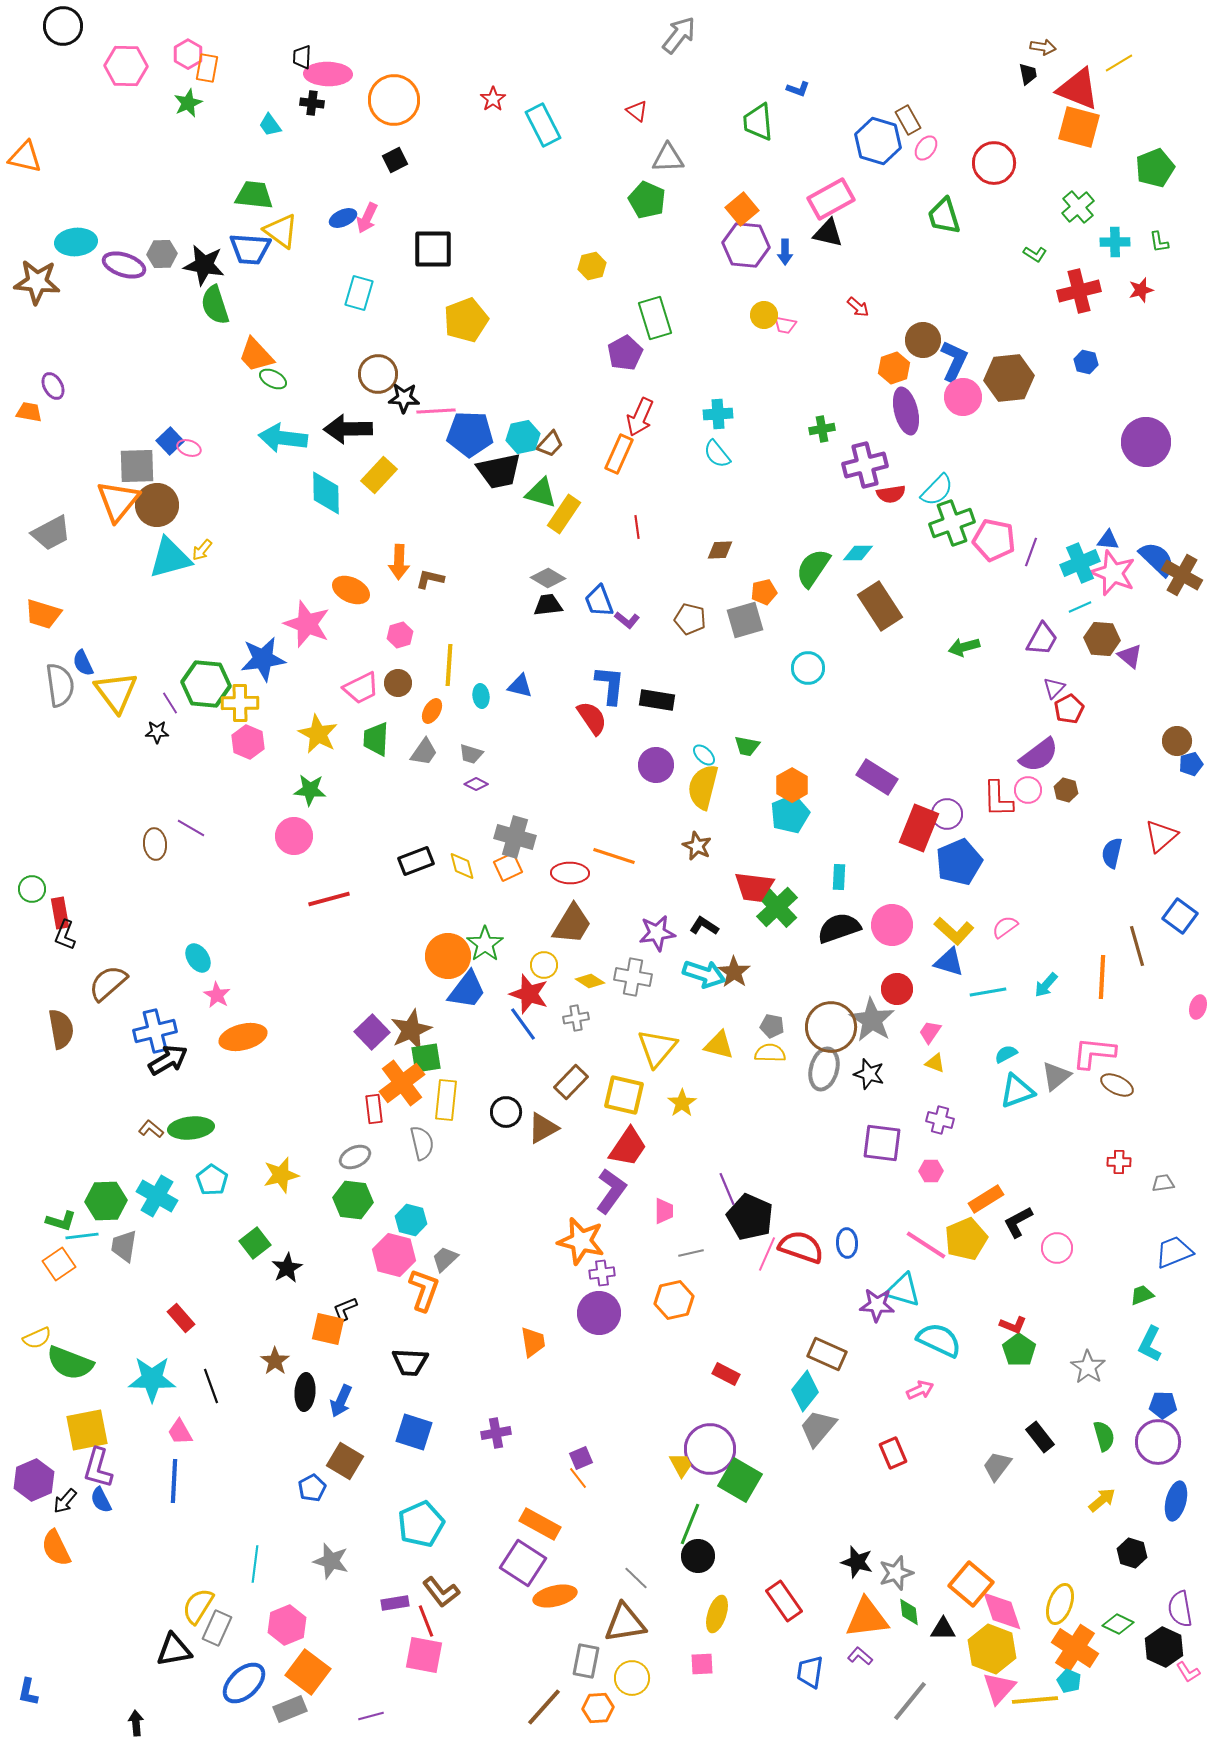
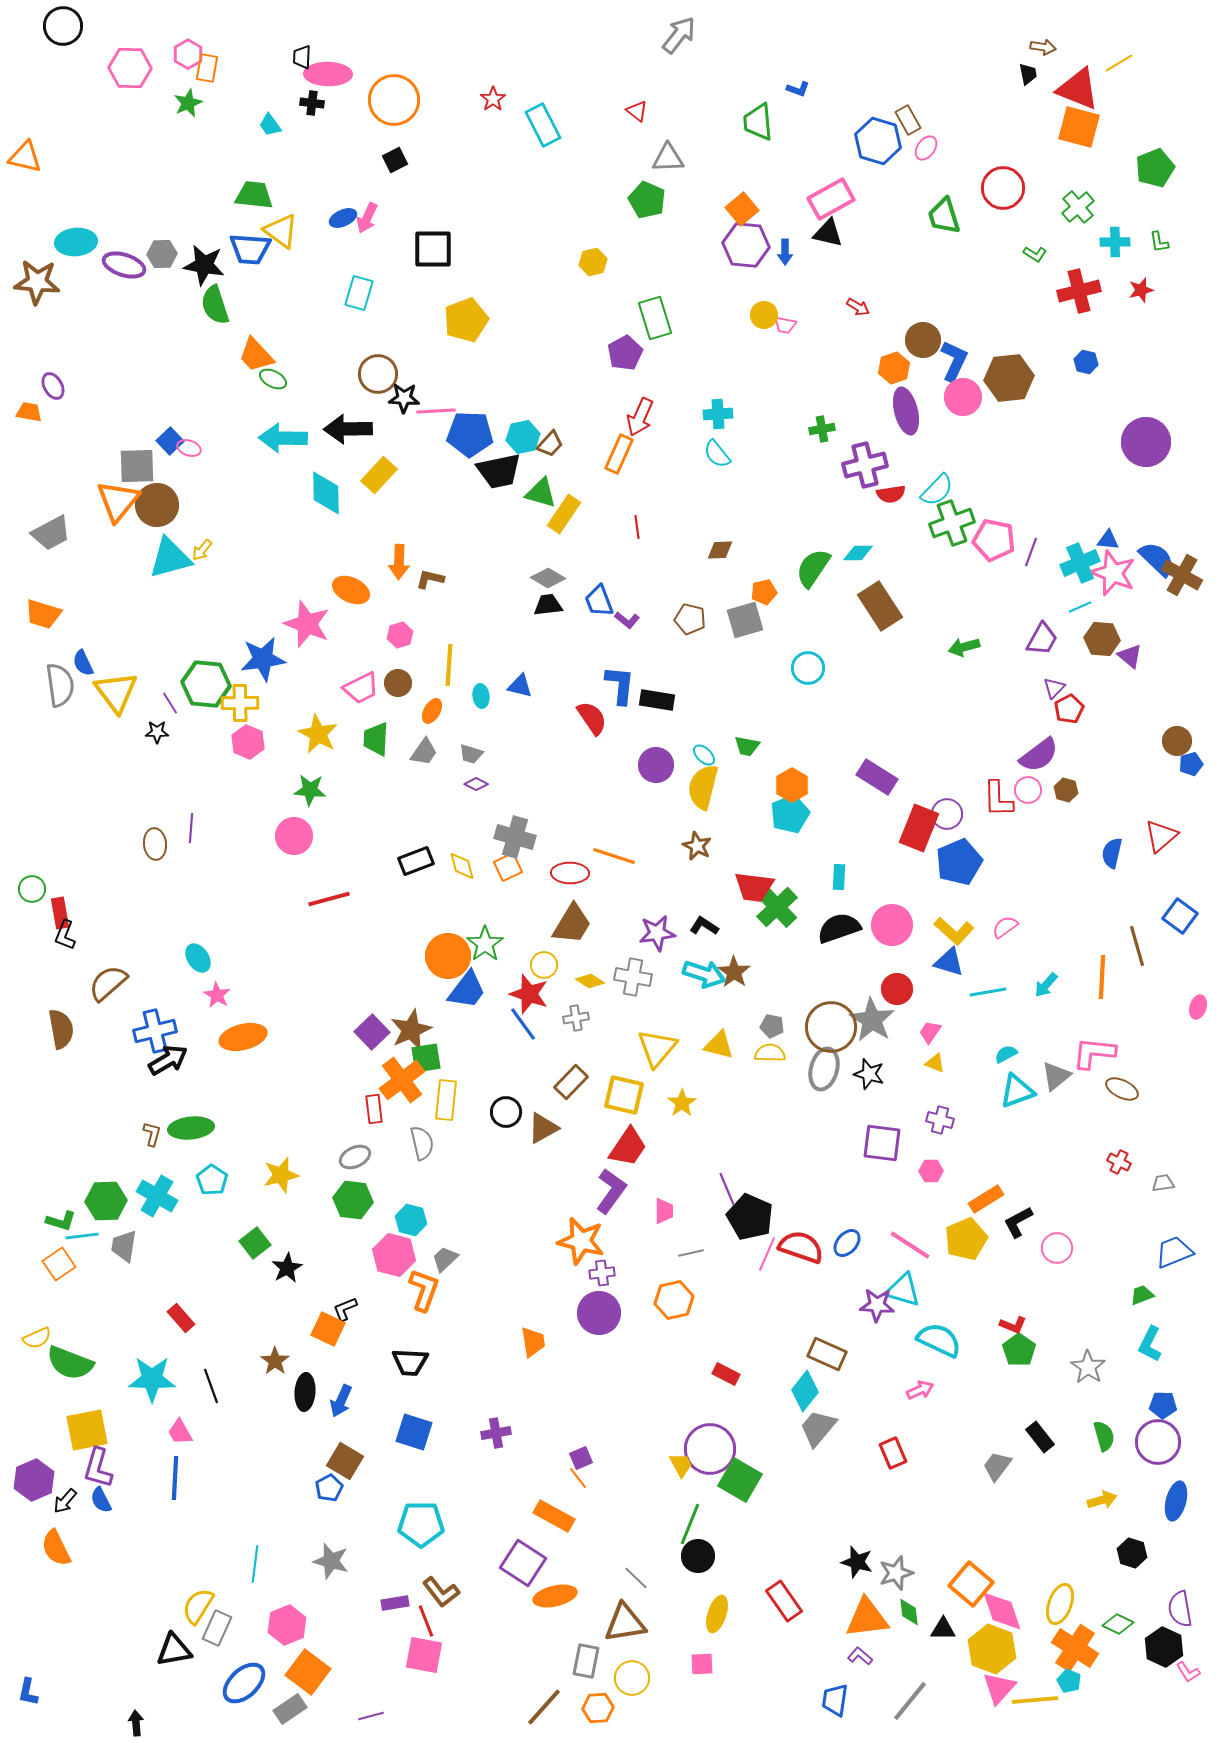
pink hexagon at (126, 66): moved 4 px right, 2 px down
red circle at (994, 163): moved 9 px right, 25 px down
yellow hexagon at (592, 266): moved 1 px right, 4 px up
red arrow at (858, 307): rotated 10 degrees counterclockwise
cyan arrow at (283, 438): rotated 6 degrees counterclockwise
blue L-shape at (610, 685): moved 10 px right
purple line at (191, 828): rotated 64 degrees clockwise
orange cross at (402, 1083): moved 3 px up
brown ellipse at (1117, 1085): moved 5 px right, 4 px down
brown L-shape at (151, 1129): moved 1 px right, 5 px down; rotated 65 degrees clockwise
red cross at (1119, 1162): rotated 25 degrees clockwise
blue ellipse at (847, 1243): rotated 44 degrees clockwise
pink line at (926, 1245): moved 16 px left
orange square at (328, 1329): rotated 12 degrees clockwise
blue line at (174, 1481): moved 1 px right, 3 px up
blue pentagon at (312, 1488): moved 17 px right
yellow arrow at (1102, 1500): rotated 24 degrees clockwise
cyan pentagon at (421, 1524): rotated 24 degrees clockwise
orange rectangle at (540, 1524): moved 14 px right, 8 px up
blue trapezoid at (810, 1672): moved 25 px right, 28 px down
gray rectangle at (290, 1709): rotated 12 degrees counterclockwise
